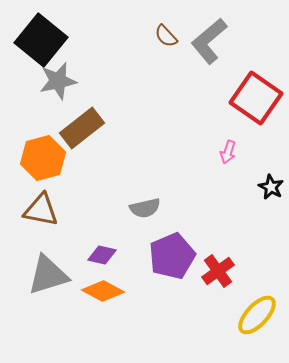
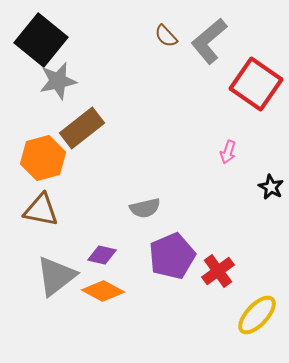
red square: moved 14 px up
gray triangle: moved 8 px right, 1 px down; rotated 21 degrees counterclockwise
